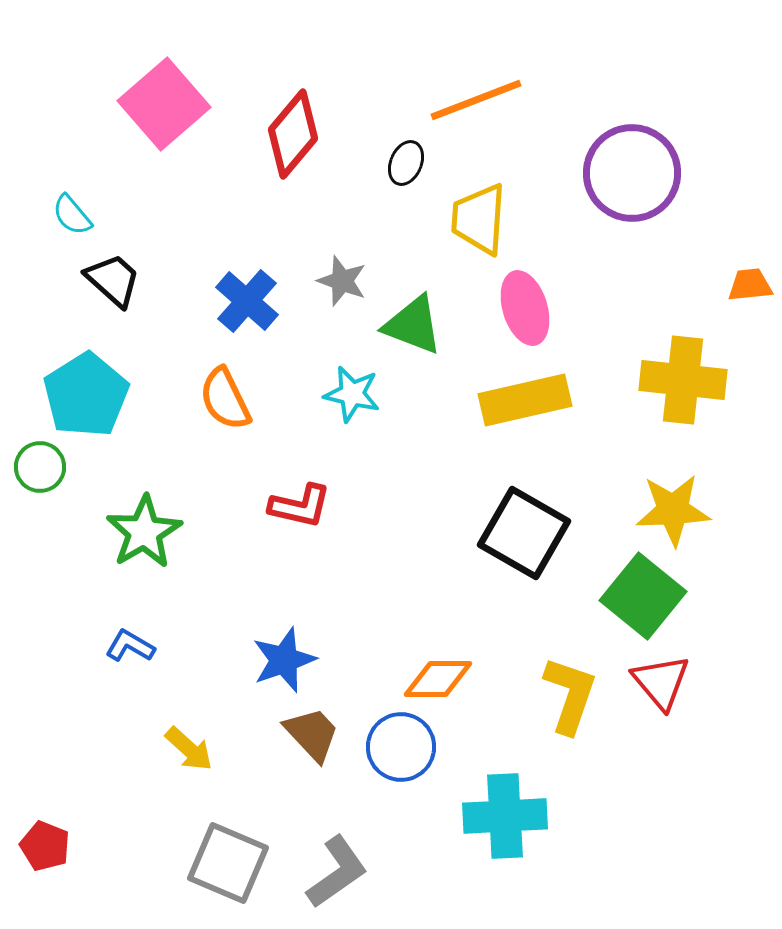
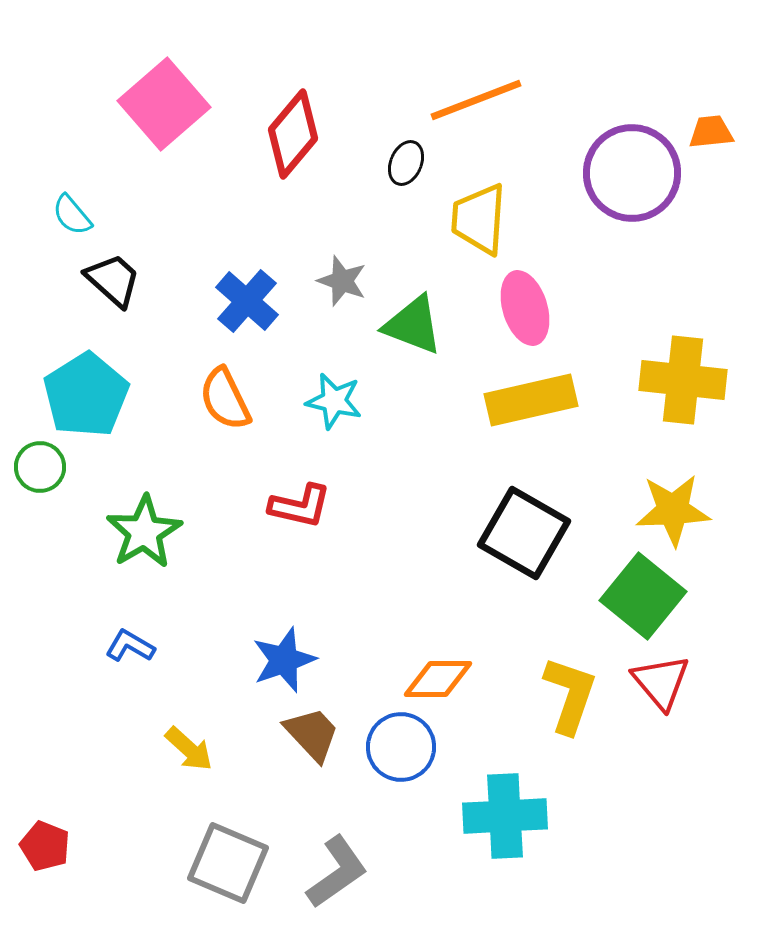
orange trapezoid: moved 39 px left, 153 px up
cyan star: moved 18 px left, 7 px down
yellow rectangle: moved 6 px right
